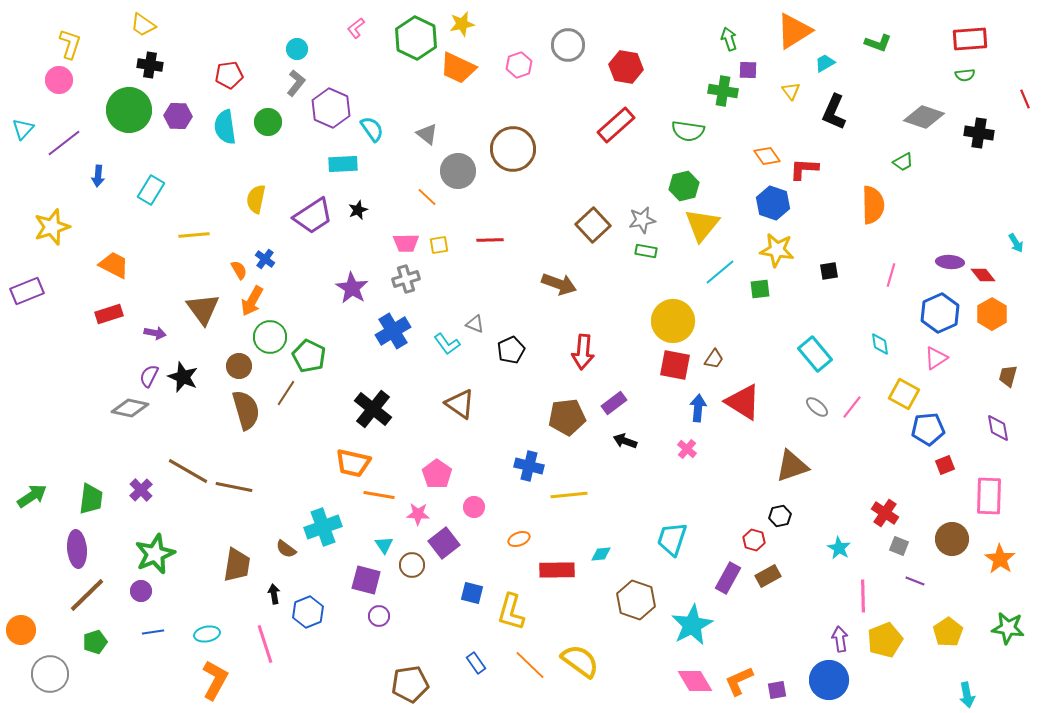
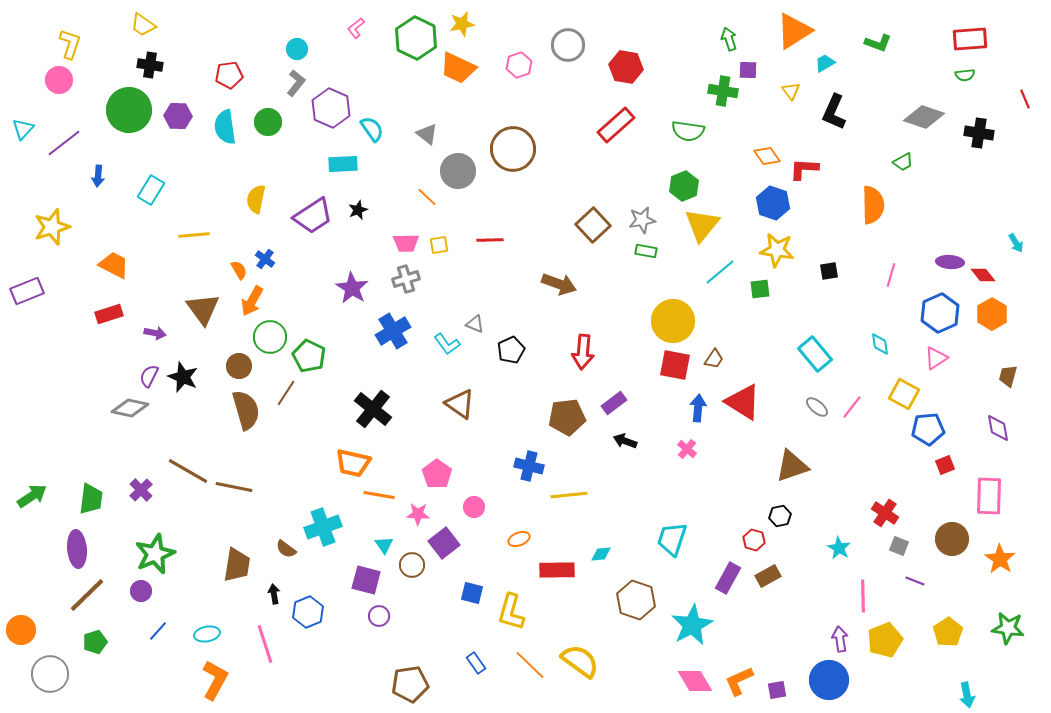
green hexagon at (684, 186): rotated 8 degrees counterclockwise
blue line at (153, 632): moved 5 px right, 1 px up; rotated 40 degrees counterclockwise
